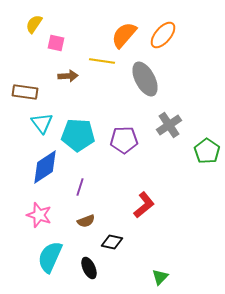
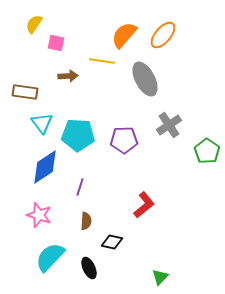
brown semicircle: rotated 66 degrees counterclockwise
cyan semicircle: rotated 20 degrees clockwise
